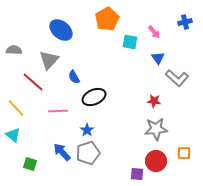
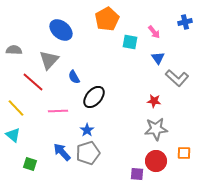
black ellipse: rotated 25 degrees counterclockwise
